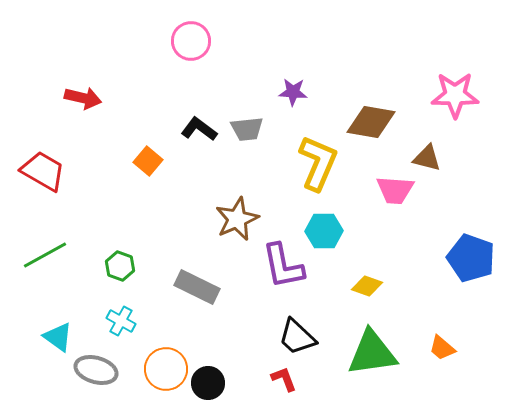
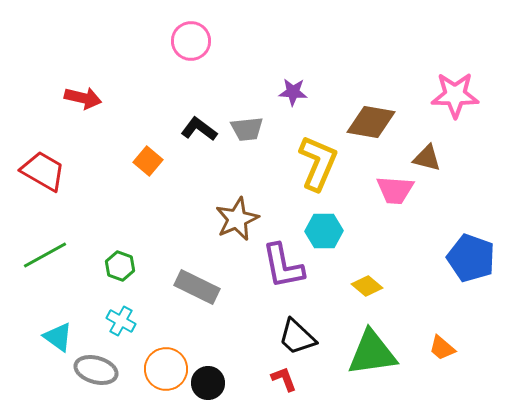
yellow diamond: rotated 20 degrees clockwise
